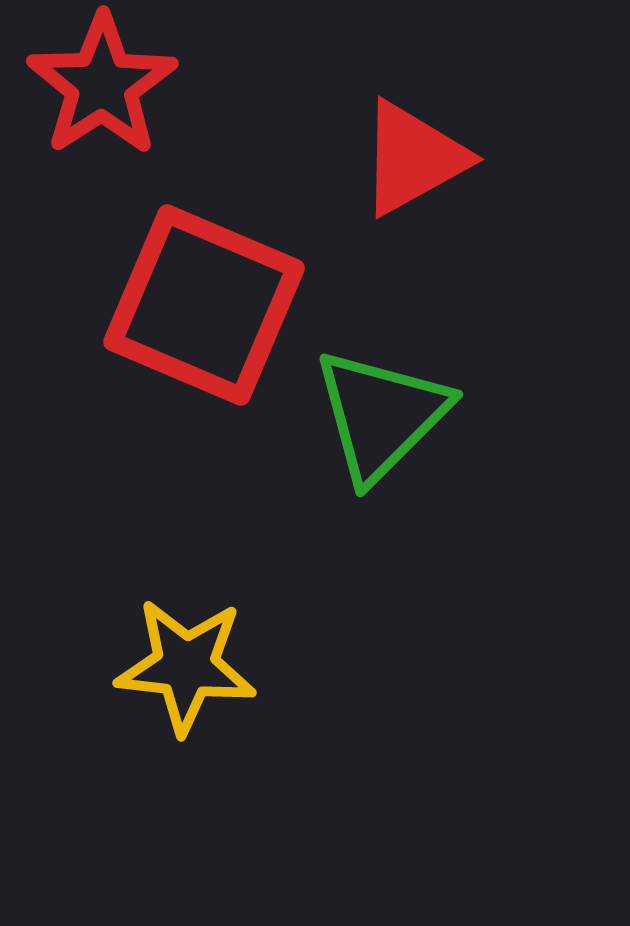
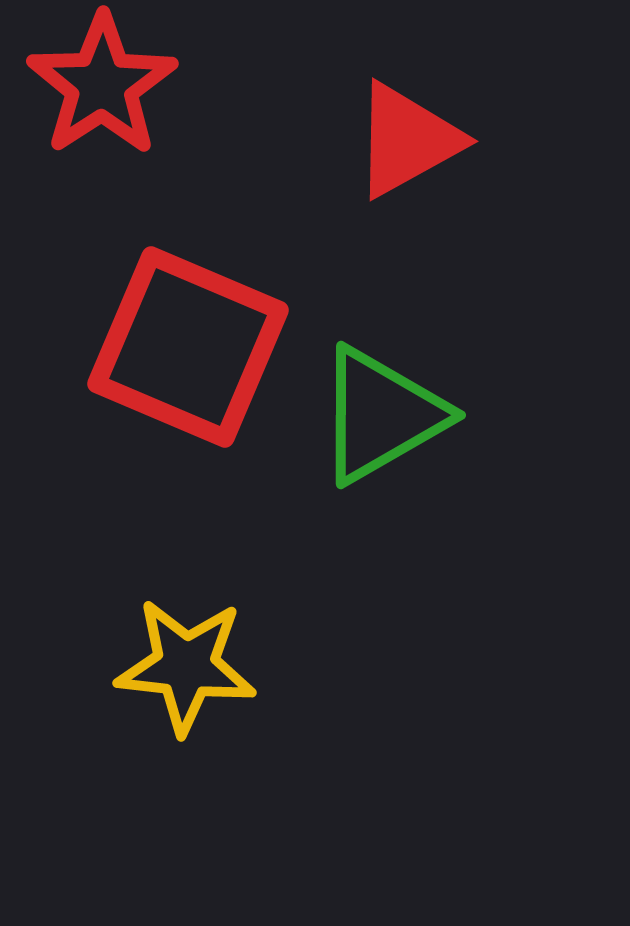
red triangle: moved 6 px left, 18 px up
red square: moved 16 px left, 42 px down
green triangle: rotated 15 degrees clockwise
